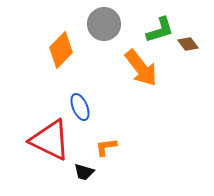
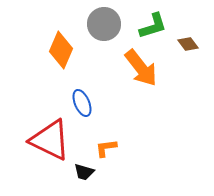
green L-shape: moved 7 px left, 4 px up
orange diamond: rotated 21 degrees counterclockwise
blue ellipse: moved 2 px right, 4 px up
orange L-shape: moved 1 px down
